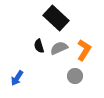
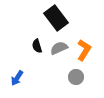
black rectangle: rotated 10 degrees clockwise
black semicircle: moved 2 px left
gray circle: moved 1 px right, 1 px down
